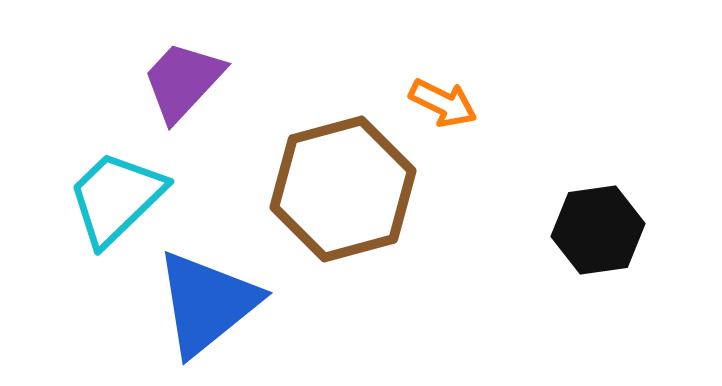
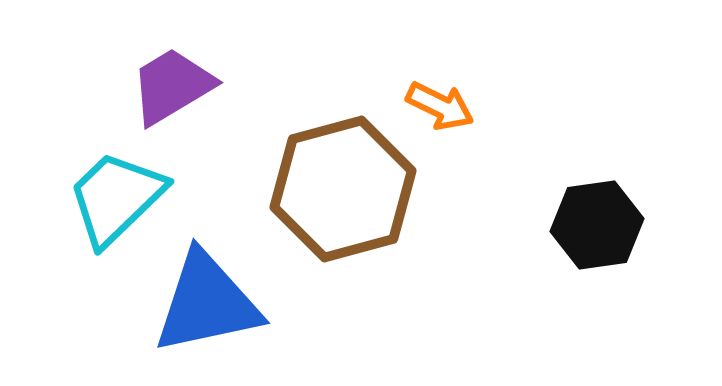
purple trapezoid: moved 11 px left, 5 px down; rotated 16 degrees clockwise
orange arrow: moved 3 px left, 3 px down
black hexagon: moved 1 px left, 5 px up
blue triangle: rotated 27 degrees clockwise
